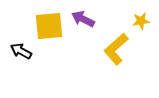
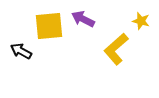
yellow star: rotated 24 degrees clockwise
